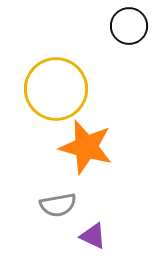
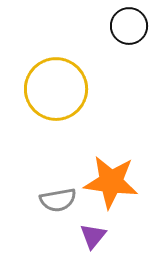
orange star: moved 25 px right, 35 px down; rotated 8 degrees counterclockwise
gray semicircle: moved 5 px up
purple triangle: rotated 44 degrees clockwise
